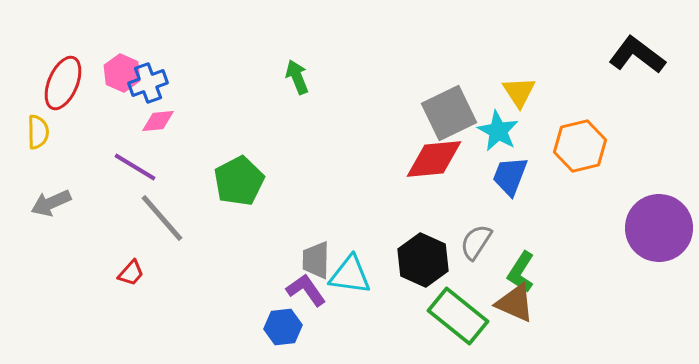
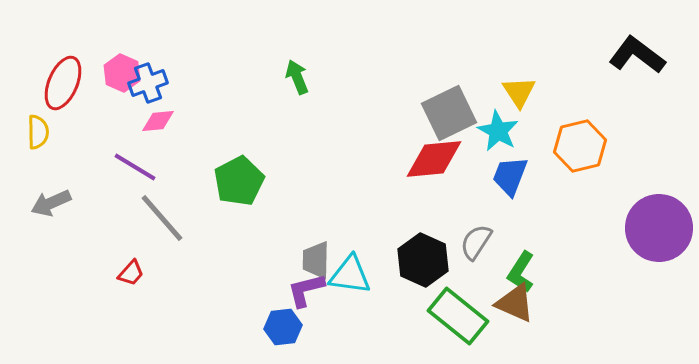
purple L-shape: rotated 69 degrees counterclockwise
